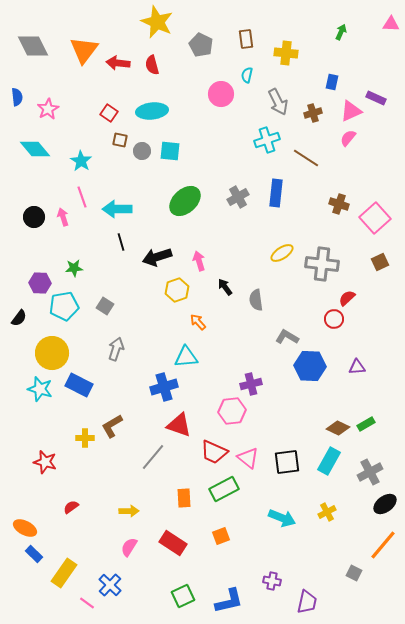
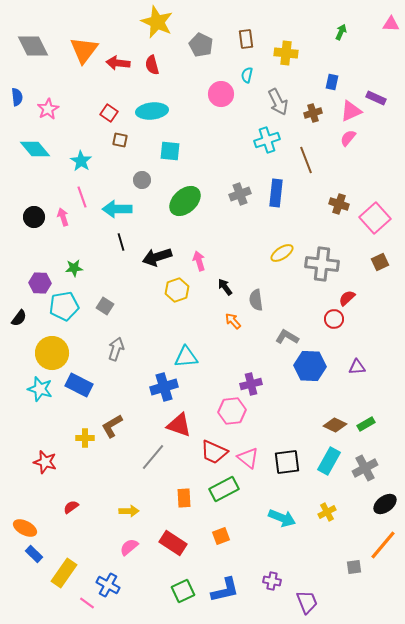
gray circle at (142, 151): moved 29 px down
brown line at (306, 158): moved 2 px down; rotated 36 degrees clockwise
gray cross at (238, 197): moved 2 px right, 3 px up; rotated 10 degrees clockwise
orange arrow at (198, 322): moved 35 px right, 1 px up
brown diamond at (338, 428): moved 3 px left, 3 px up
gray cross at (370, 472): moved 5 px left, 4 px up
pink semicircle at (129, 547): rotated 18 degrees clockwise
gray square at (354, 573): moved 6 px up; rotated 35 degrees counterclockwise
blue cross at (110, 585): moved 2 px left; rotated 15 degrees counterclockwise
green square at (183, 596): moved 5 px up
blue L-shape at (229, 601): moved 4 px left, 11 px up
purple trapezoid at (307, 602): rotated 35 degrees counterclockwise
